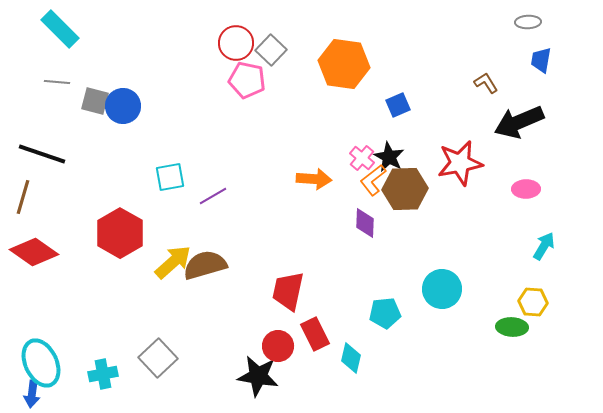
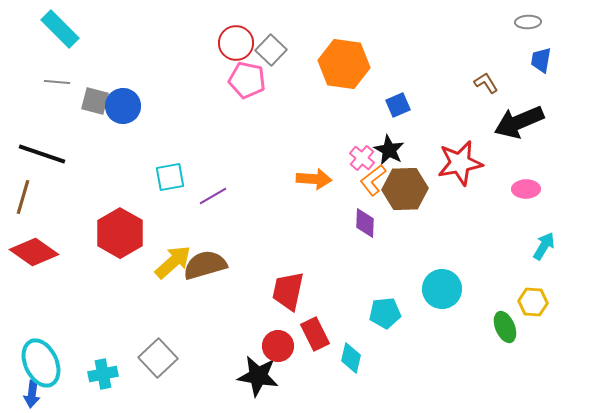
black star at (389, 157): moved 7 px up
green ellipse at (512, 327): moved 7 px left; rotated 64 degrees clockwise
